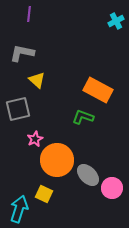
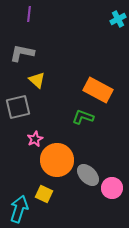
cyan cross: moved 2 px right, 2 px up
gray square: moved 2 px up
